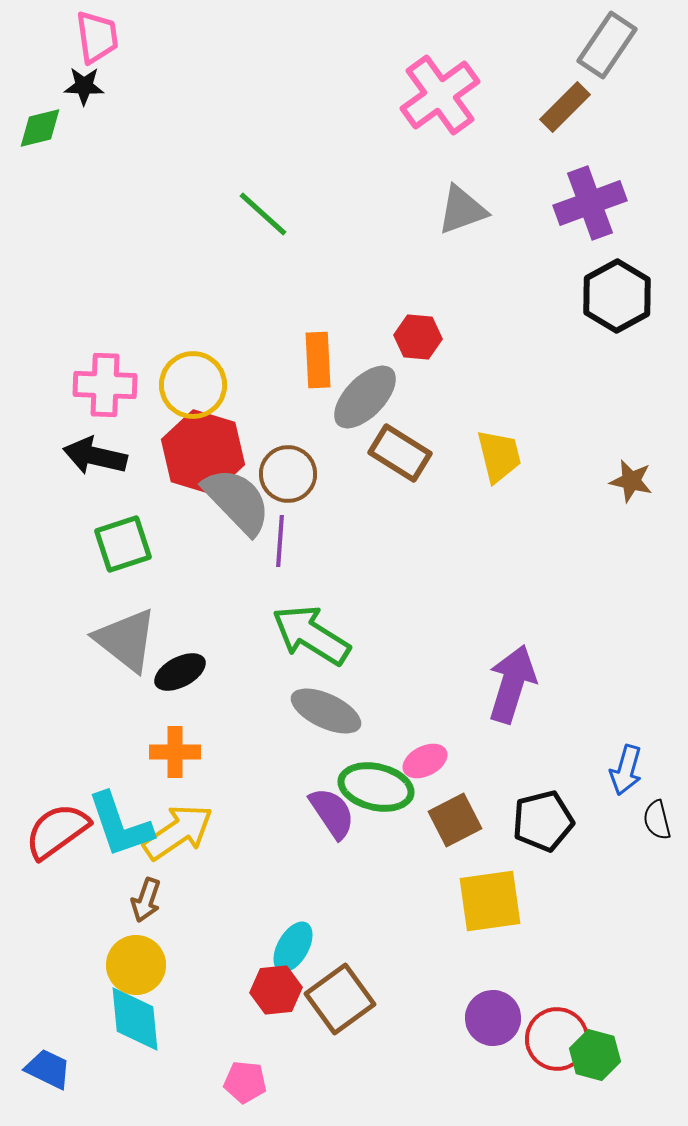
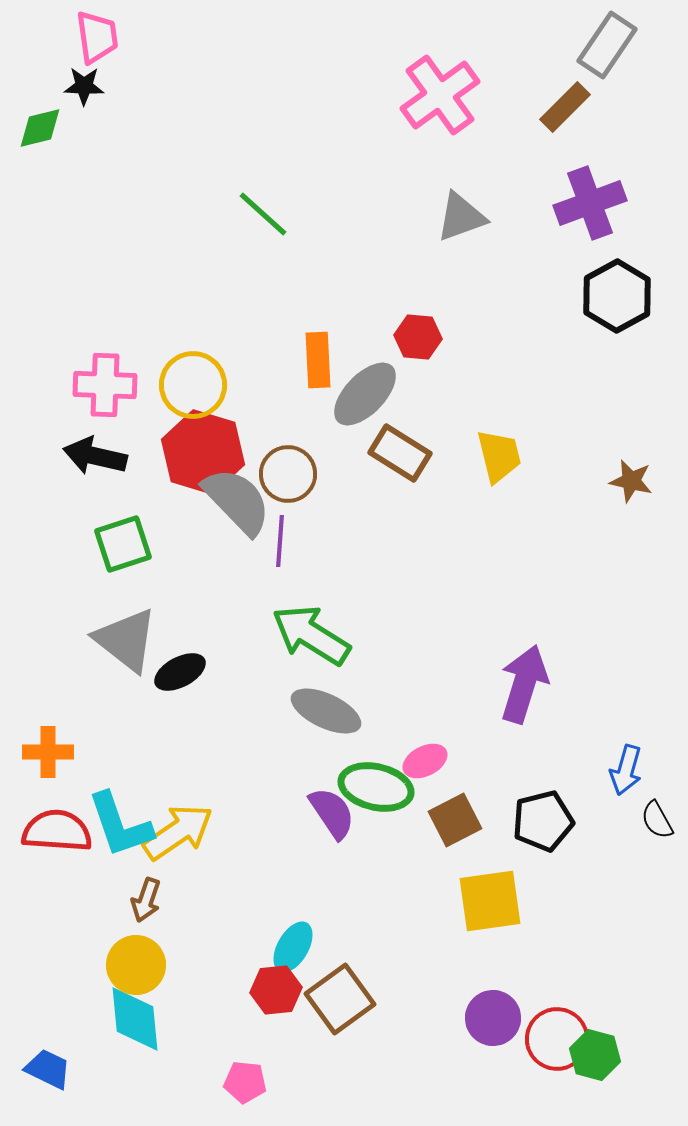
gray triangle at (462, 210): moved 1 px left, 7 px down
gray ellipse at (365, 397): moved 3 px up
purple arrow at (512, 684): moved 12 px right
orange cross at (175, 752): moved 127 px left
black semicircle at (657, 820): rotated 15 degrees counterclockwise
red semicircle at (57, 831): rotated 40 degrees clockwise
